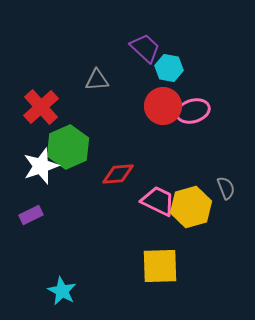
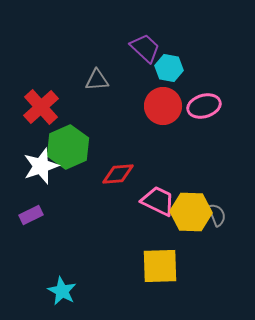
pink ellipse: moved 11 px right, 5 px up
gray semicircle: moved 9 px left, 27 px down
yellow hexagon: moved 5 px down; rotated 18 degrees clockwise
